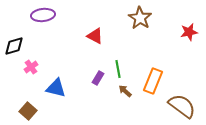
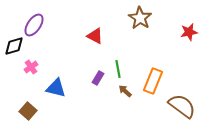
purple ellipse: moved 9 px left, 10 px down; rotated 50 degrees counterclockwise
